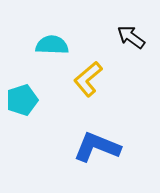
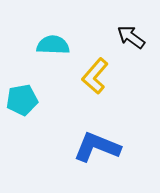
cyan semicircle: moved 1 px right
yellow L-shape: moved 7 px right, 3 px up; rotated 9 degrees counterclockwise
cyan pentagon: rotated 8 degrees clockwise
